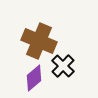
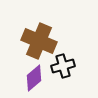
black cross: rotated 30 degrees clockwise
